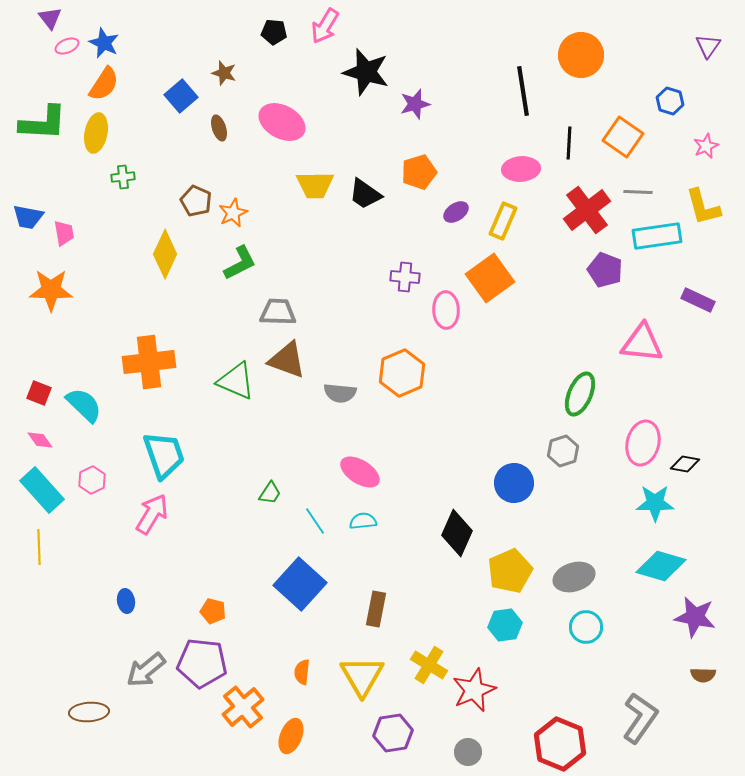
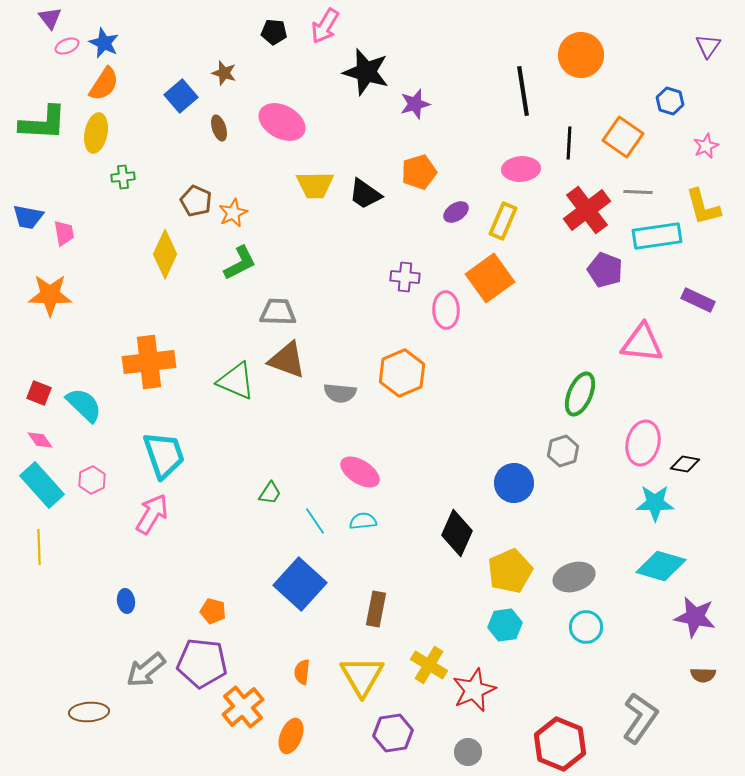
orange star at (51, 290): moved 1 px left, 5 px down
cyan rectangle at (42, 490): moved 5 px up
